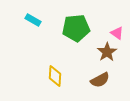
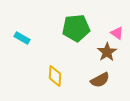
cyan rectangle: moved 11 px left, 18 px down
